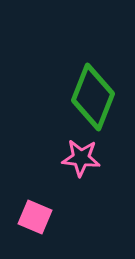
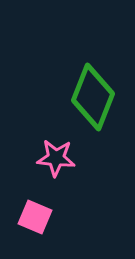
pink star: moved 25 px left
